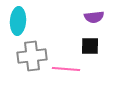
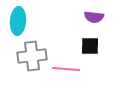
purple semicircle: rotated 12 degrees clockwise
